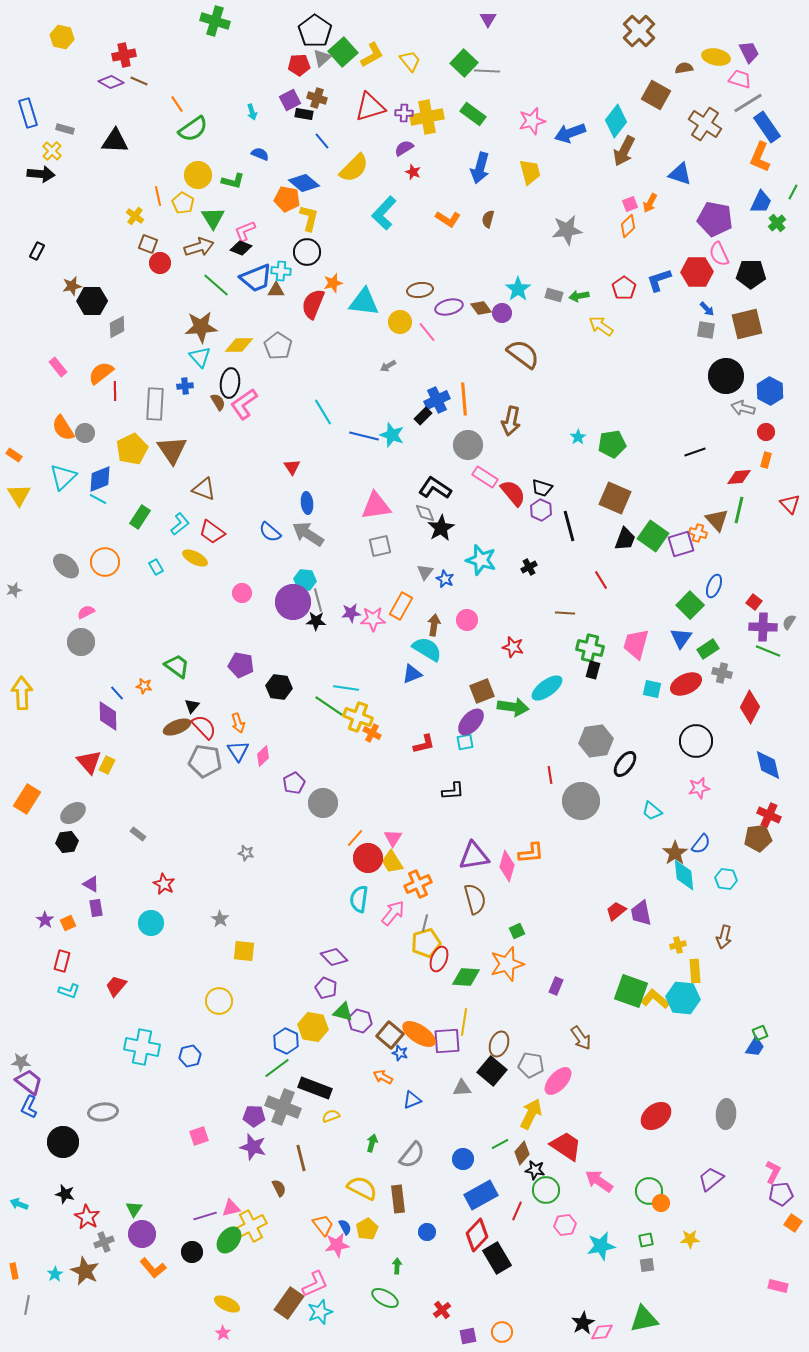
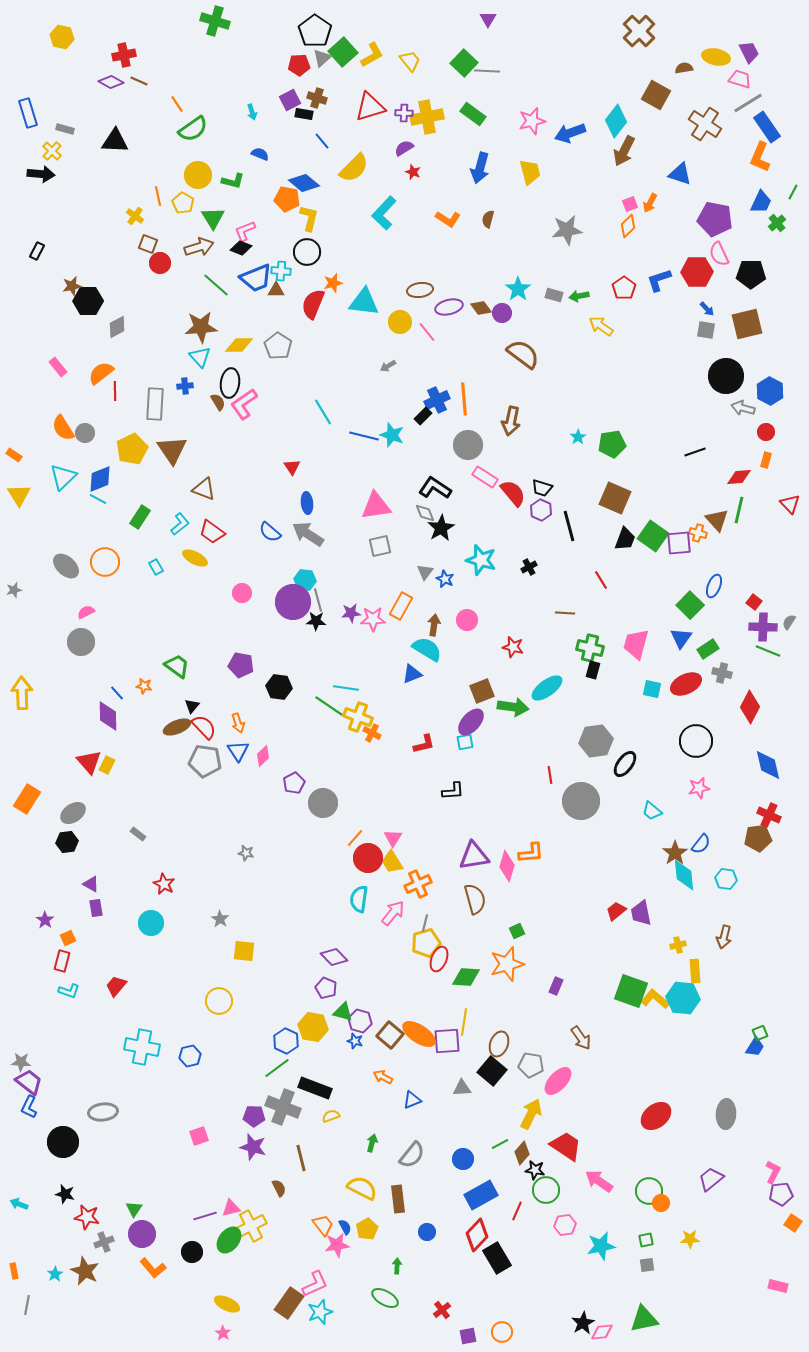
black hexagon at (92, 301): moved 4 px left
purple square at (681, 544): moved 2 px left, 1 px up; rotated 12 degrees clockwise
orange square at (68, 923): moved 15 px down
blue star at (400, 1053): moved 45 px left, 12 px up
red star at (87, 1217): rotated 20 degrees counterclockwise
